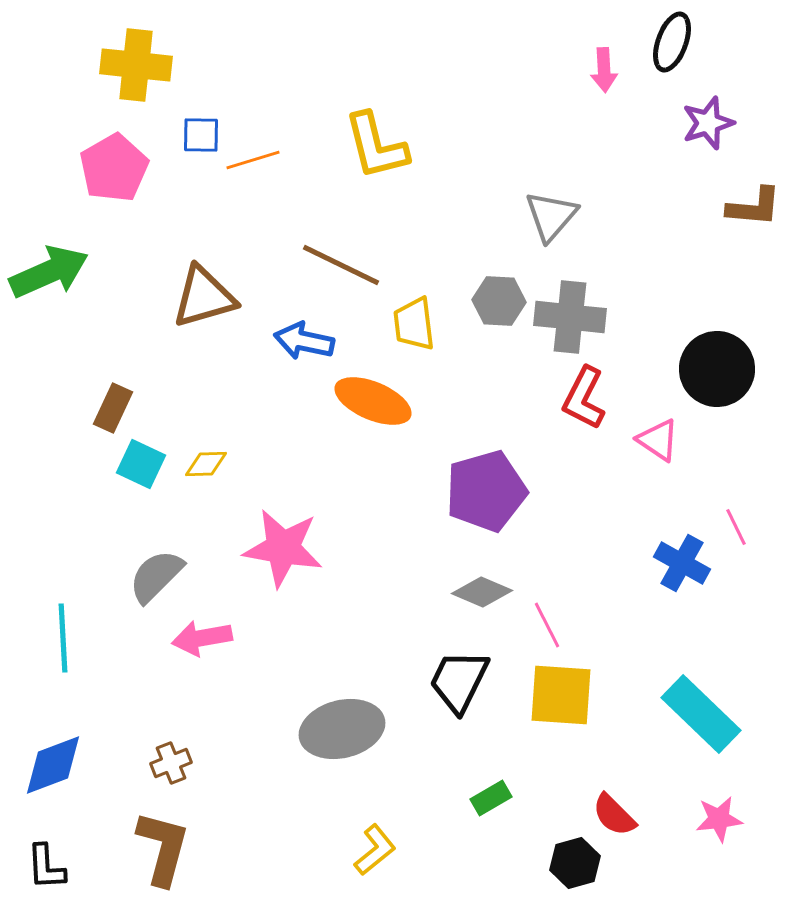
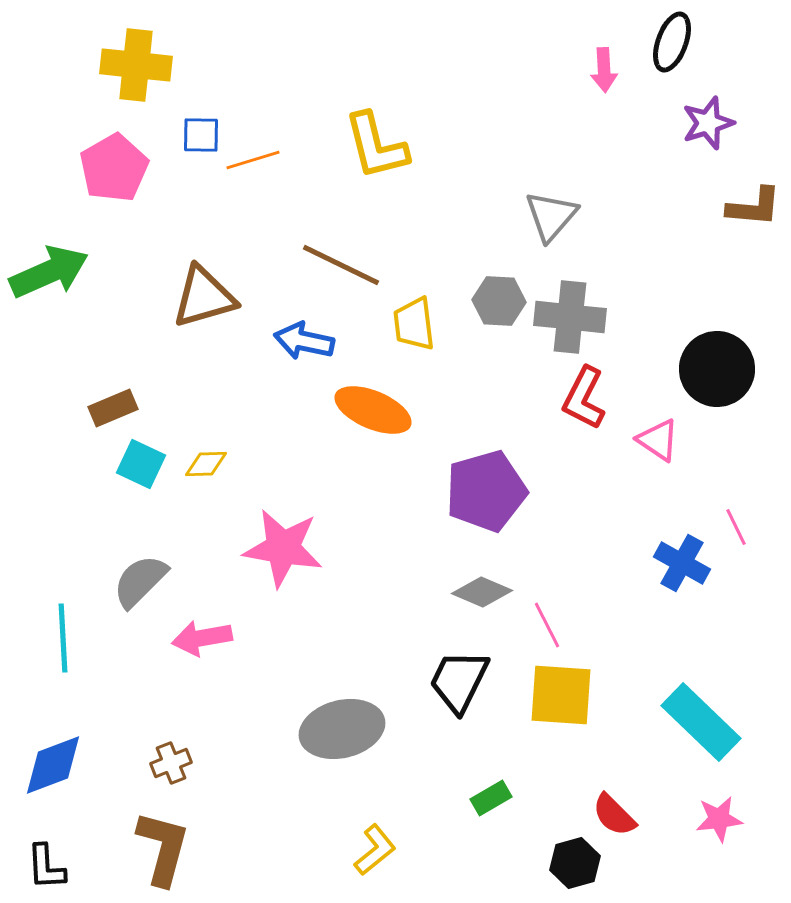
orange ellipse at (373, 401): moved 9 px down
brown rectangle at (113, 408): rotated 42 degrees clockwise
gray semicircle at (156, 576): moved 16 px left, 5 px down
cyan rectangle at (701, 714): moved 8 px down
